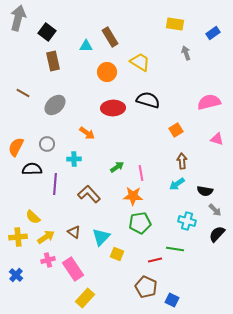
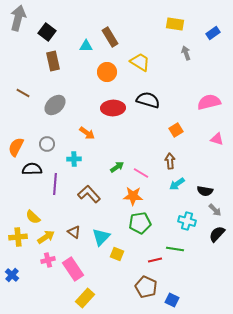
brown arrow at (182, 161): moved 12 px left
pink line at (141, 173): rotated 49 degrees counterclockwise
blue cross at (16, 275): moved 4 px left
